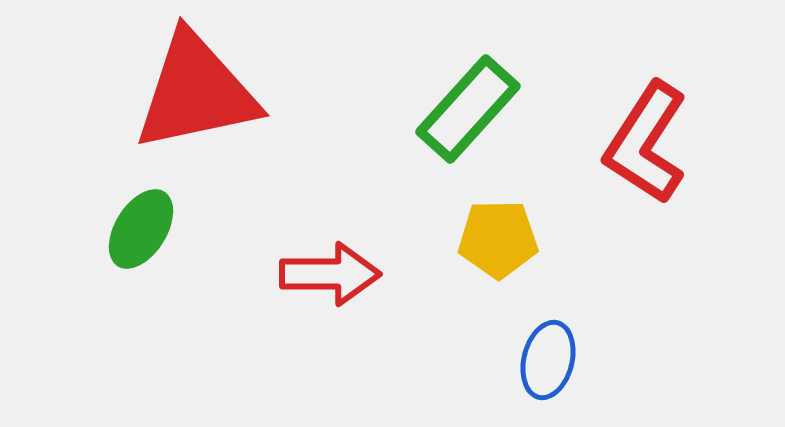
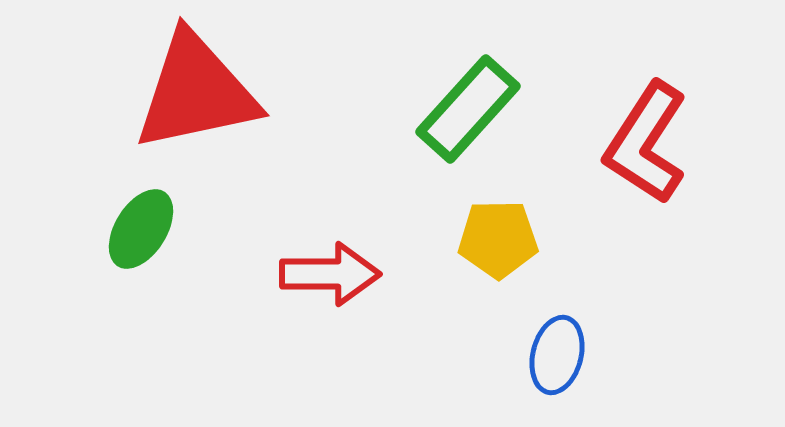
blue ellipse: moved 9 px right, 5 px up
